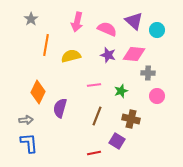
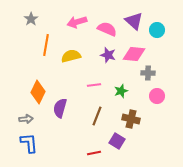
pink arrow: rotated 60 degrees clockwise
gray arrow: moved 1 px up
